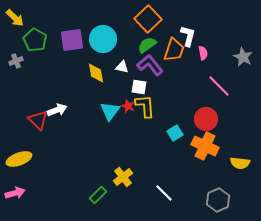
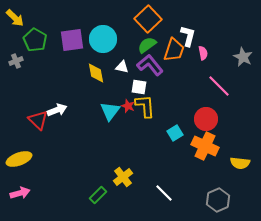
pink arrow: moved 5 px right
